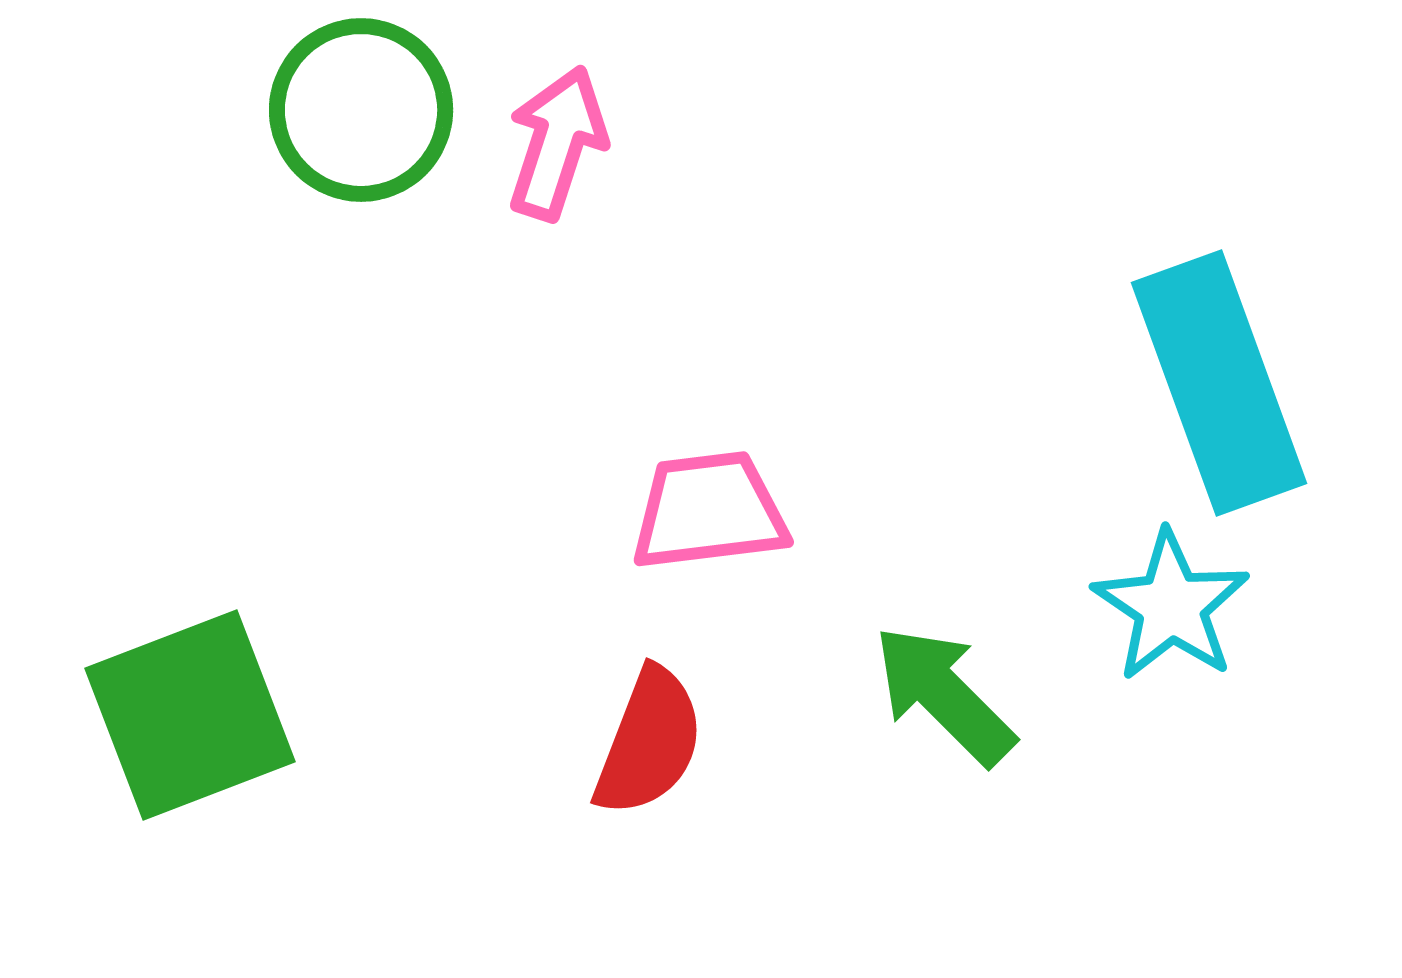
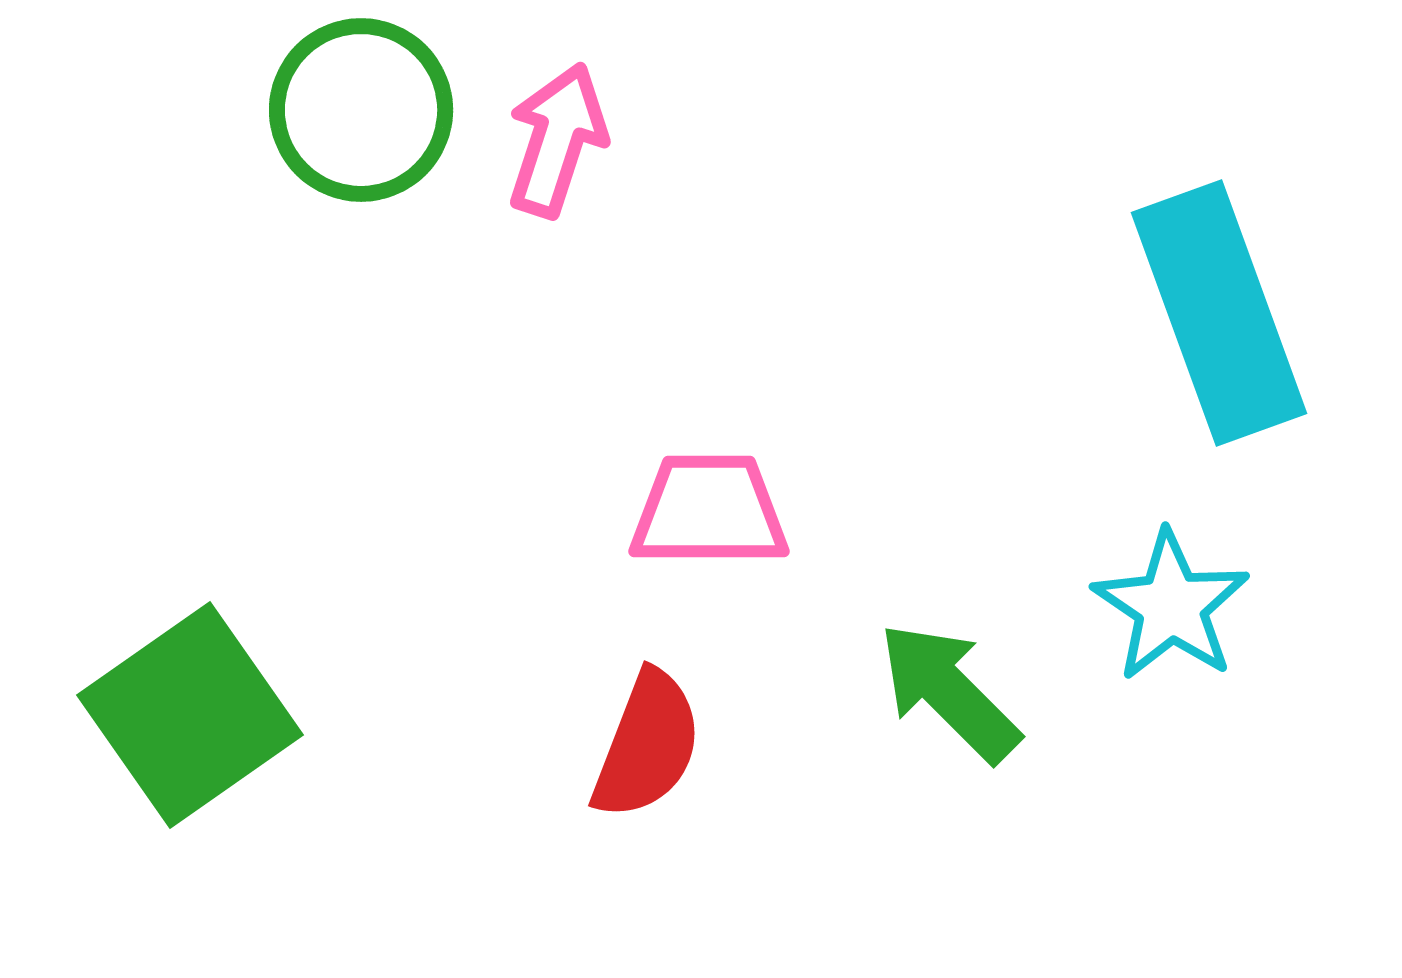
pink arrow: moved 3 px up
cyan rectangle: moved 70 px up
pink trapezoid: rotated 7 degrees clockwise
green arrow: moved 5 px right, 3 px up
green square: rotated 14 degrees counterclockwise
red semicircle: moved 2 px left, 3 px down
